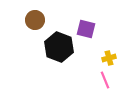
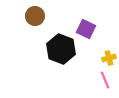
brown circle: moved 4 px up
purple square: rotated 12 degrees clockwise
black hexagon: moved 2 px right, 2 px down
